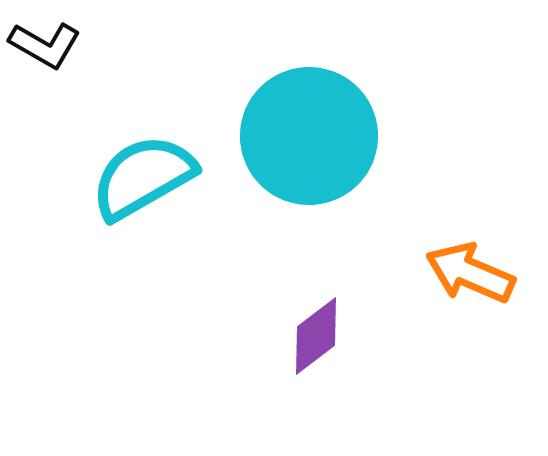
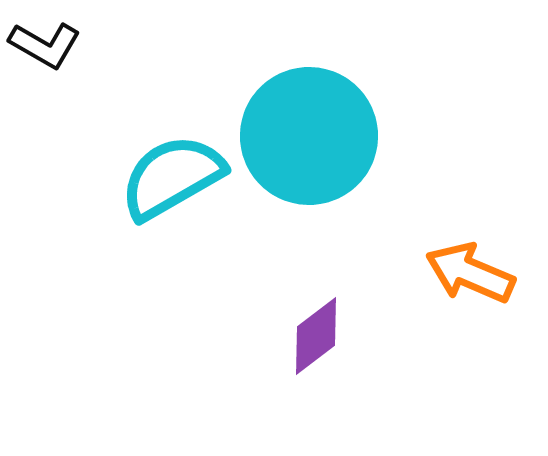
cyan semicircle: moved 29 px right
